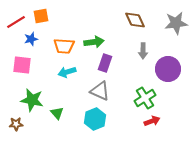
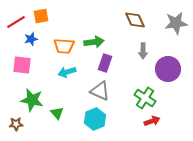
green cross: rotated 25 degrees counterclockwise
